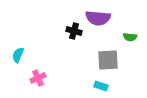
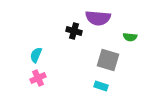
cyan semicircle: moved 18 px right
gray square: rotated 20 degrees clockwise
